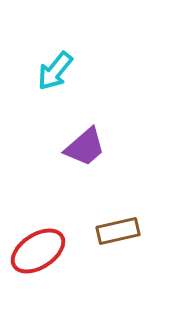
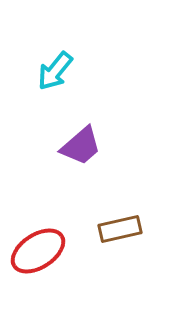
purple trapezoid: moved 4 px left, 1 px up
brown rectangle: moved 2 px right, 2 px up
